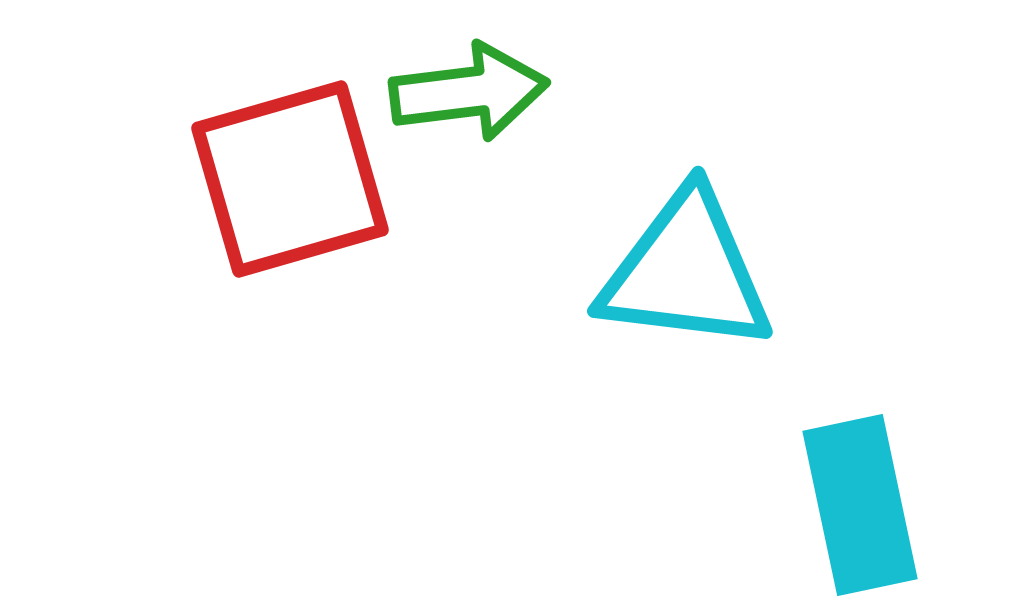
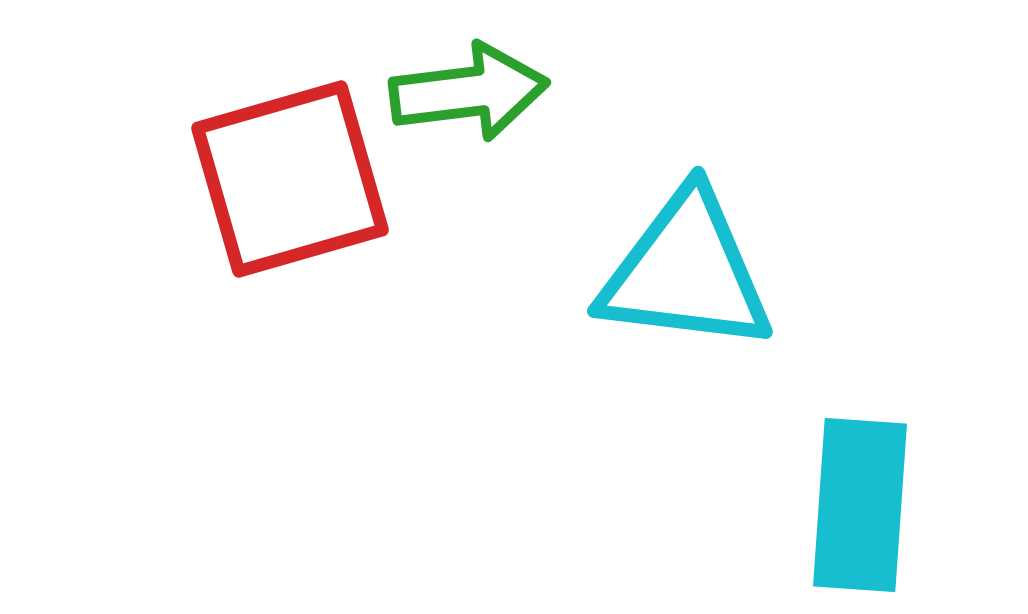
cyan rectangle: rotated 16 degrees clockwise
